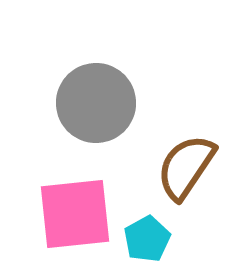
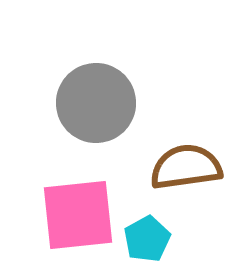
brown semicircle: rotated 48 degrees clockwise
pink square: moved 3 px right, 1 px down
